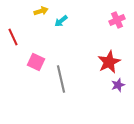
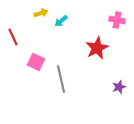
yellow arrow: moved 2 px down
pink cross: rotated 35 degrees clockwise
red star: moved 12 px left, 14 px up
purple star: moved 1 px right, 2 px down
